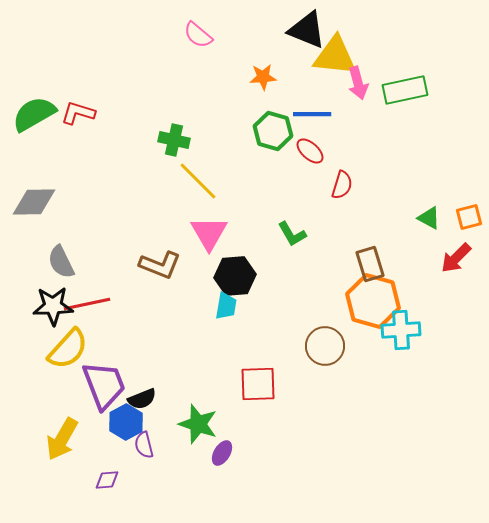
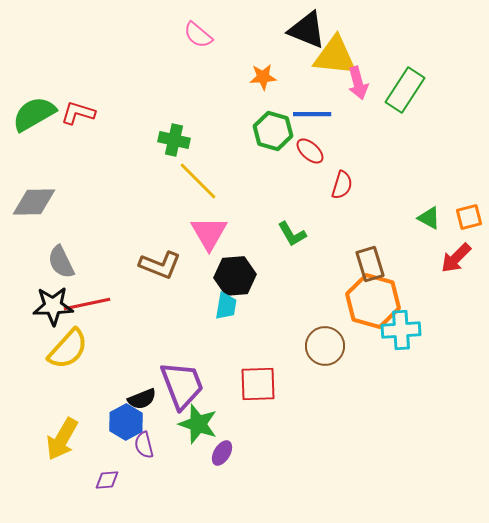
green rectangle: rotated 45 degrees counterclockwise
purple trapezoid: moved 78 px right
